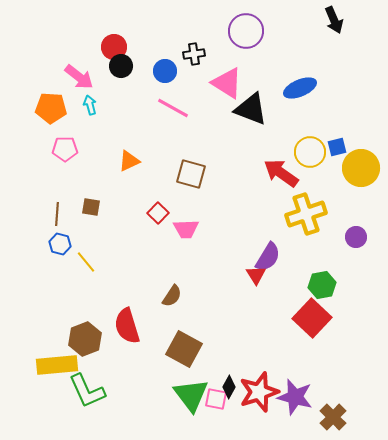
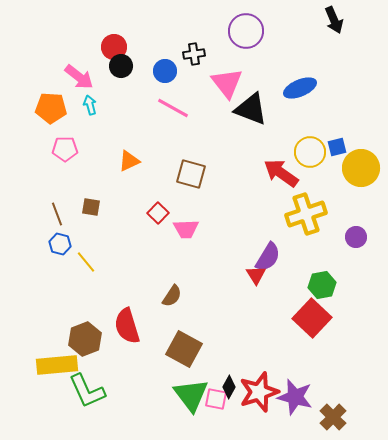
pink triangle at (227, 83): rotated 20 degrees clockwise
brown line at (57, 214): rotated 25 degrees counterclockwise
